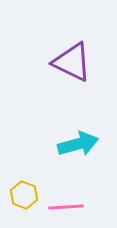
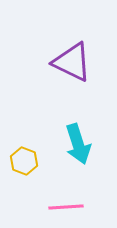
cyan arrow: rotated 87 degrees clockwise
yellow hexagon: moved 34 px up
